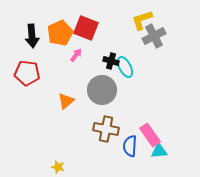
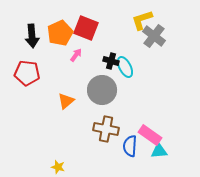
gray cross: rotated 25 degrees counterclockwise
pink rectangle: rotated 20 degrees counterclockwise
